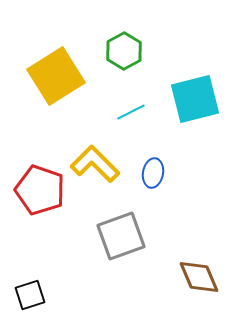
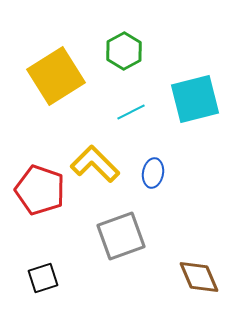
black square: moved 13 px right, 17 px up
